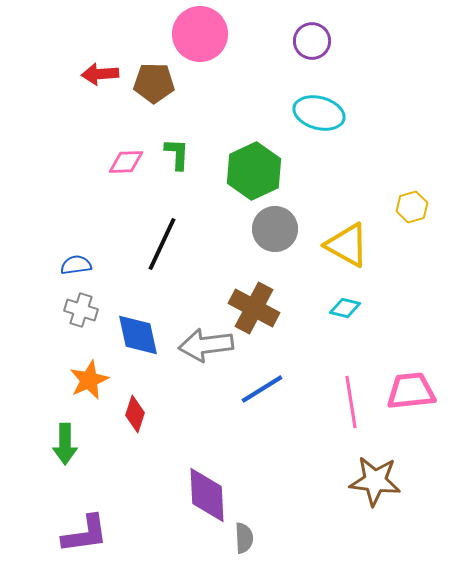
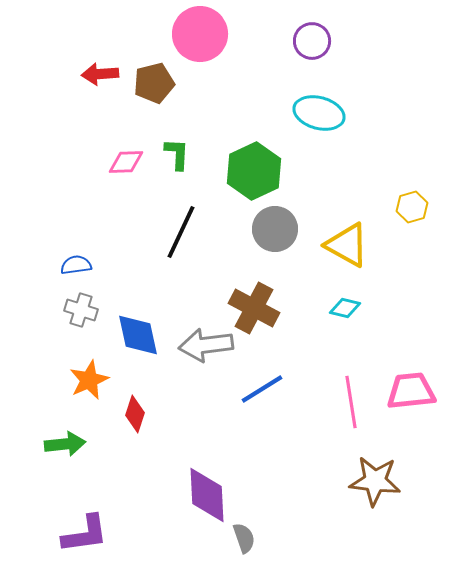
brown pentagon: rotated 15 degrees counterclockwise
black line: moved 19 px right, 12 px up
green arrow: rotated 96 degrees counterclockwise
gray semicircle: rotated 16 degrees counterclockwise
